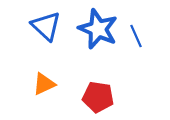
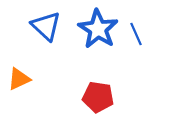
blue star: rotated 9 degrees clockwise
blue line: moved 2 px up
orange triangle: moved 25 px left, 5 px up
